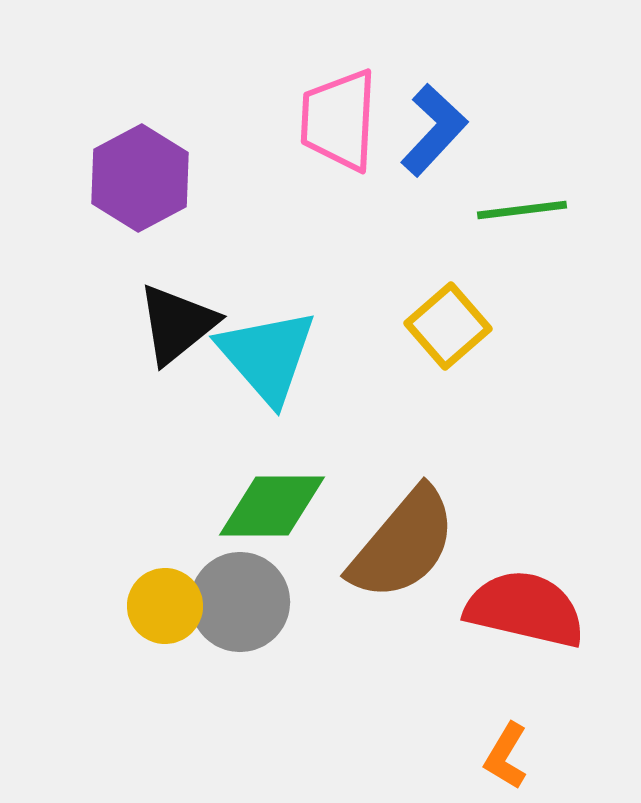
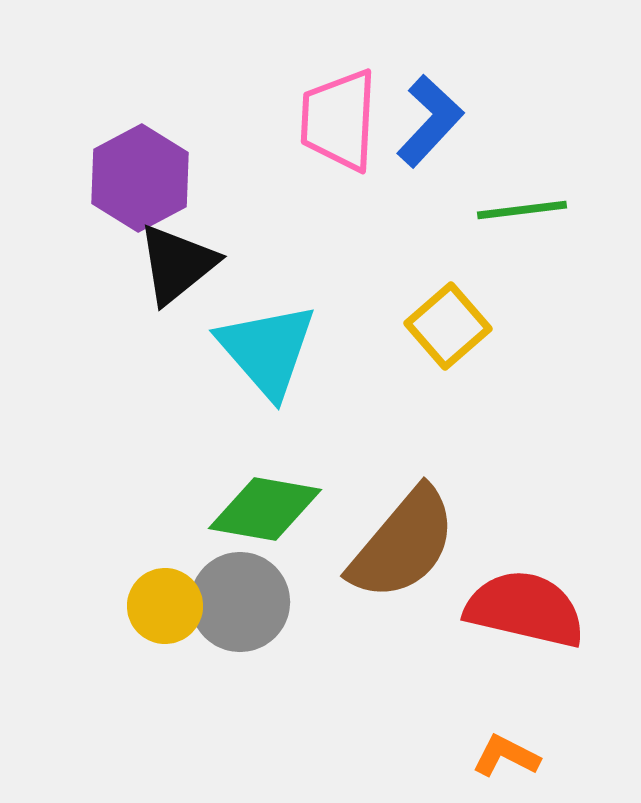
blue L-shape: moved 4 px left, 9 px up
black triangle: moved 60 px up
cyan triangle: moved 6 px up
green diamond: moved 7 px left, 3 px down; rotated 10 degrees clockwise
orange L-shape: rotated 86 degrees clockwise
